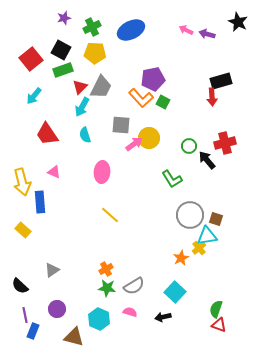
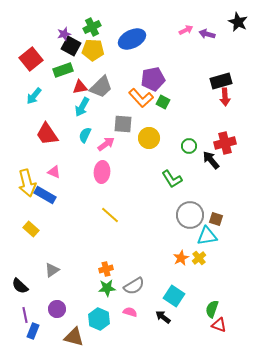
purple star at (64, 18): moved 16 px down
blue ellipse at (131, 30): moved 1 px right, 9 px down
pink arrow at (186, 30): rotated 128 degrees clockwise
black square at (61, 50): moved 10 px right, 4 px up
yellow pentagon at (95, 53): moved 2 px left, 3 px up
red triangle at (80, 87): rotated 35 degrees clockwise
gray trapezoid at (101, 87): rotated 20 degrees clockwise
red arrow at (212, 97): moved 13 px right
gray square at (121, 125): moved 2 px right, 1 px up
cyan semicircle at (85, 135): rotated 42 degrees clockwise
pink arrow at (134, 144): moved 28 px left
black arrow at (207, 160): moved 4 px right
yellow arrow at (22, 182): moved 5 px right, 1 px down
blue rectangle at (40, 202): moved 5 px right, 7 px up; rotated 55 degrees counterclockwise
yellow rectangle at (23, 230): moved 8 px right, 1 px up
yellow cross at (199, 248): moved 10 px down
orange cross at (106, 269): rotated 16 degrees clockwise
green star at (107, 288): rotated 12 degrees counterclockwise
cyan square at (175, 292): moved 1 px left, 4 px down; rotated 10 degrees counterclockwise
green semicircle at (216, 309): moved 4 px left
black arrow at (163, 317): rotated 49 degrees clockwise
